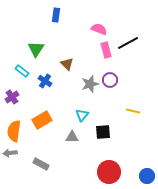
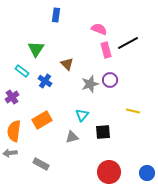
gray triangle: rotated 16 degrees counterclockwise
blue circle: moved 3 px up
